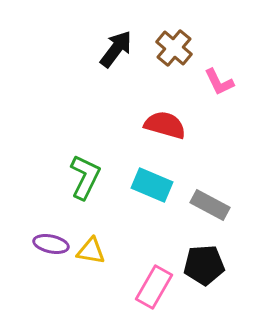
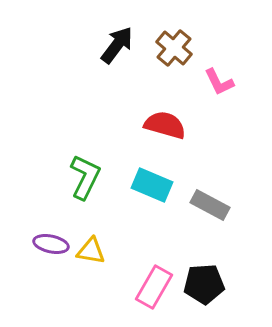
black arrow: moved 1 px right, 4 px up
black pentagon: moved 19 px down
